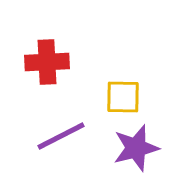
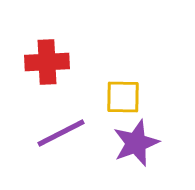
purple line: moved 3 px up
purple star: moved 5 px up; rotated 6 degrees counterclockwise
